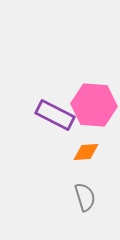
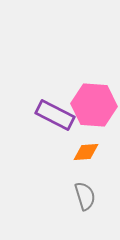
gray semicircle: moved 1 px up
